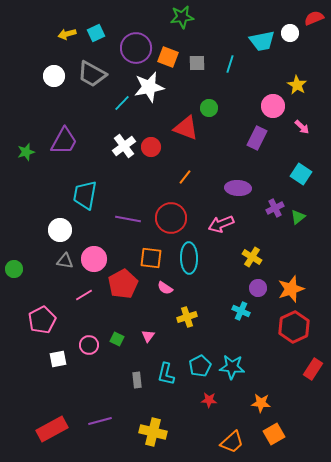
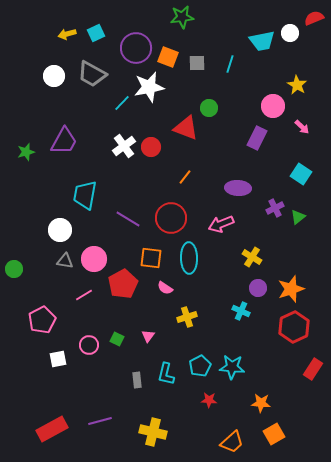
purple line at (128, 219): rotated 20 degrees clockwise
